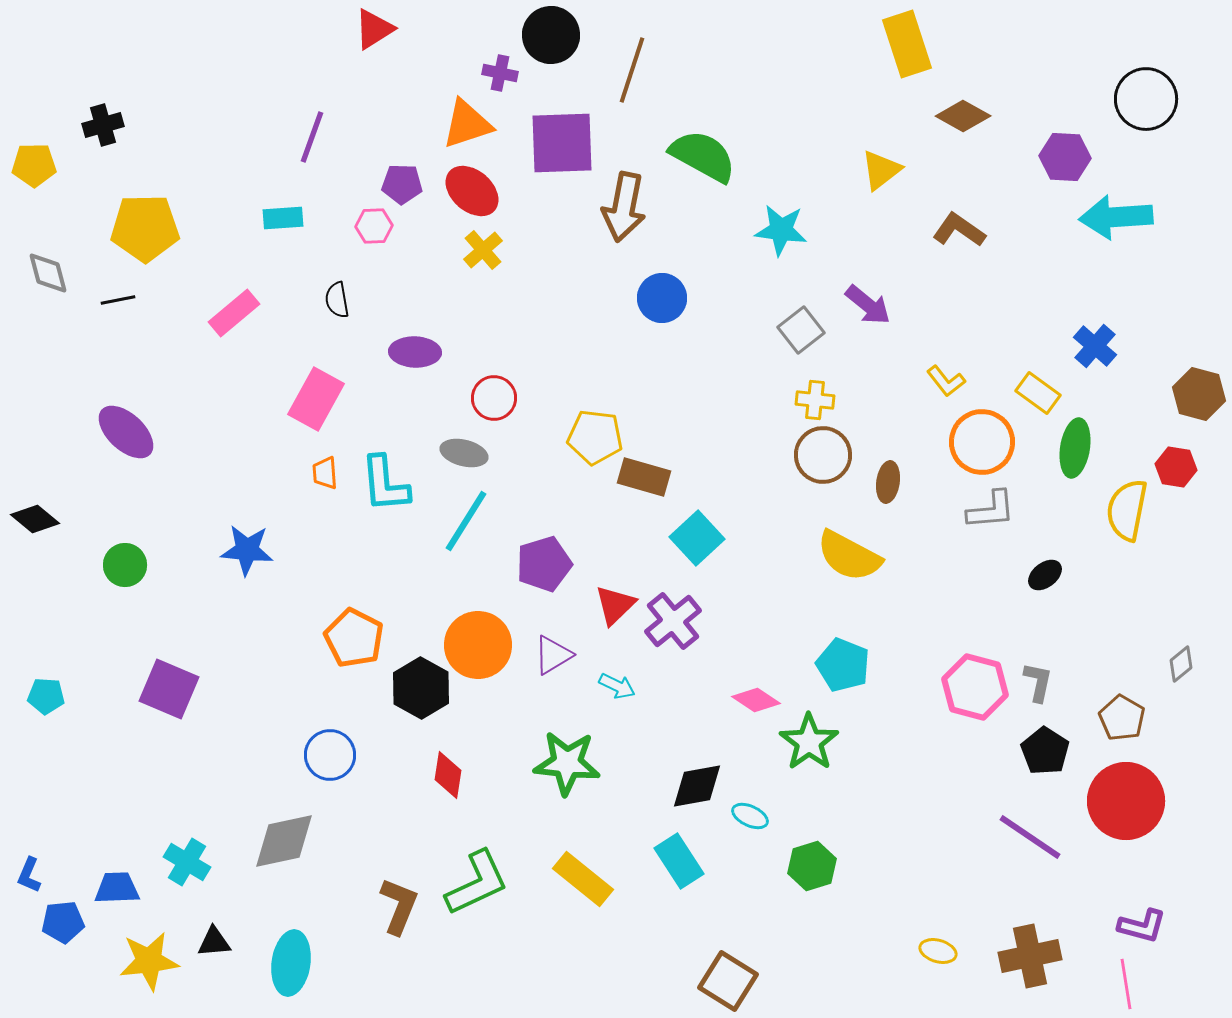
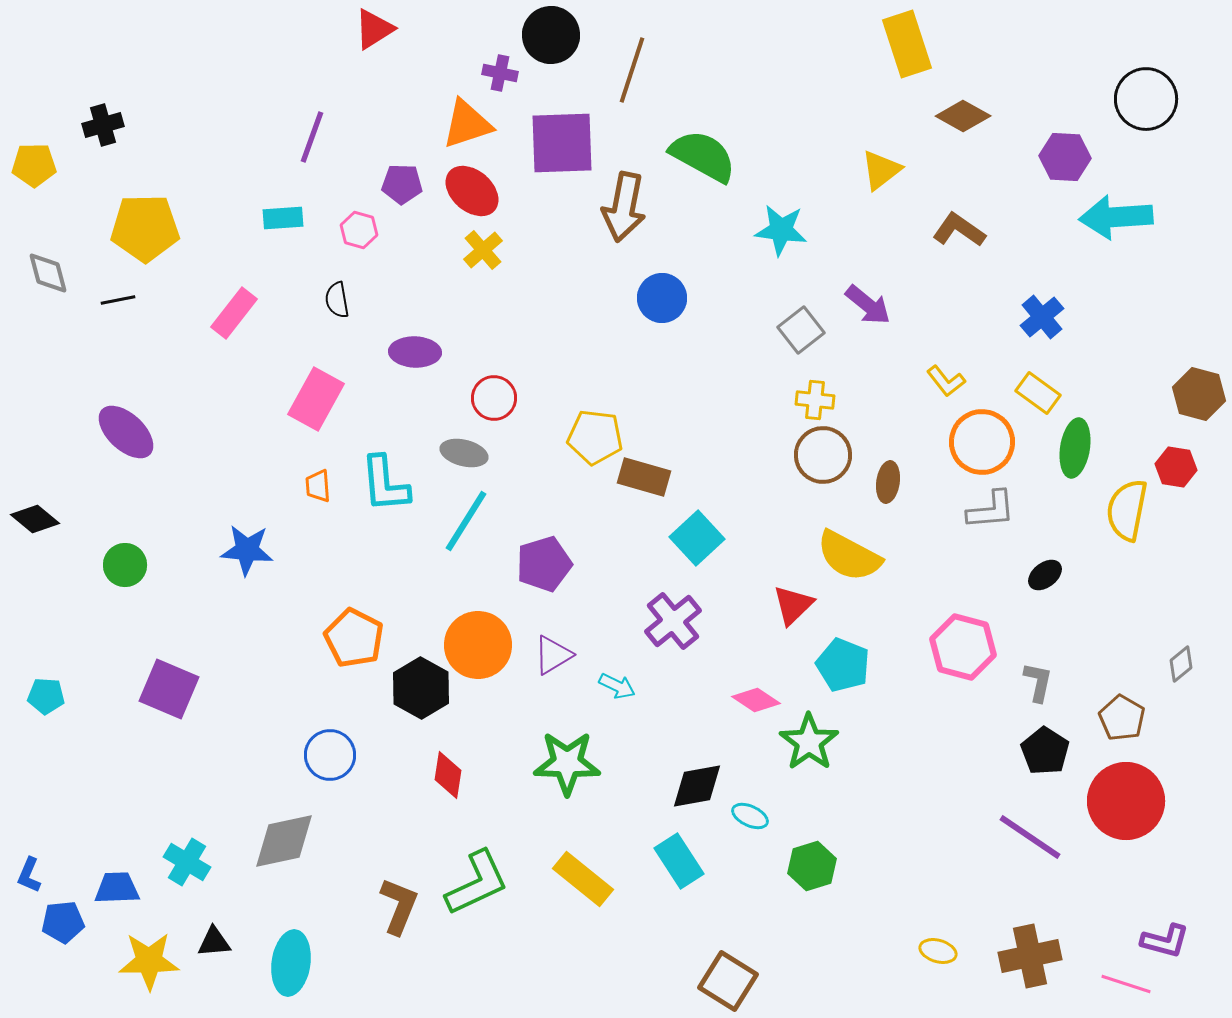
pink hexagon at (374, 226): moved 15 px left, 4 px down; rotated 18 degrees clockwise
pink rectangle at (234, 313): rotated 12 degrees counterclockwise
blue cross at (1095, 346): moved 53 px left, 29 px up; rotated 9 degrees clockwise
orange trapezoid at (325, 473): moved 7 px left, 13 px down
red triangle at (615, 605): moved 178 px right
pink hexagon at (975, 687): moved 12 px left, 40 px up
green star at (567, 763): rotated 4 degrees counterclockwise
purple L-shape at (1142, 926): moved 23 px right, 15 px down
yellow star at (149, 961): rotated 6 degrees clockwise
pink line at (1126, 984): rotated 63 degrees counterclockwise
